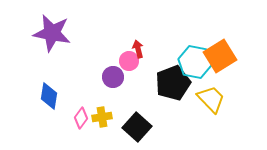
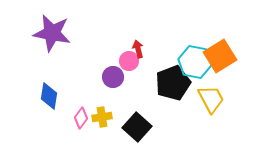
yellow trapezoid: rotated 16 degrees clockwise
